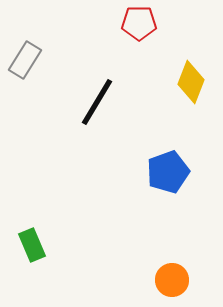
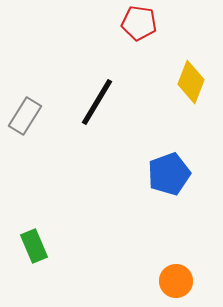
red pentagon: rotated 8 degrees clockwise
gray rectangle: moved 56 px down
blue pentagon: moved 1 px right, 2 px down
green rectangle: moved 2 px right, 1 px down
orange circle: moved 4 px right, 1 px down
